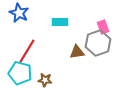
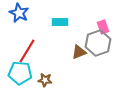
brown triangle: moved 2 px right; rotated 14 degrees counterclockwise
cyan pentagon: rotated 10 degrees counterclockwise
